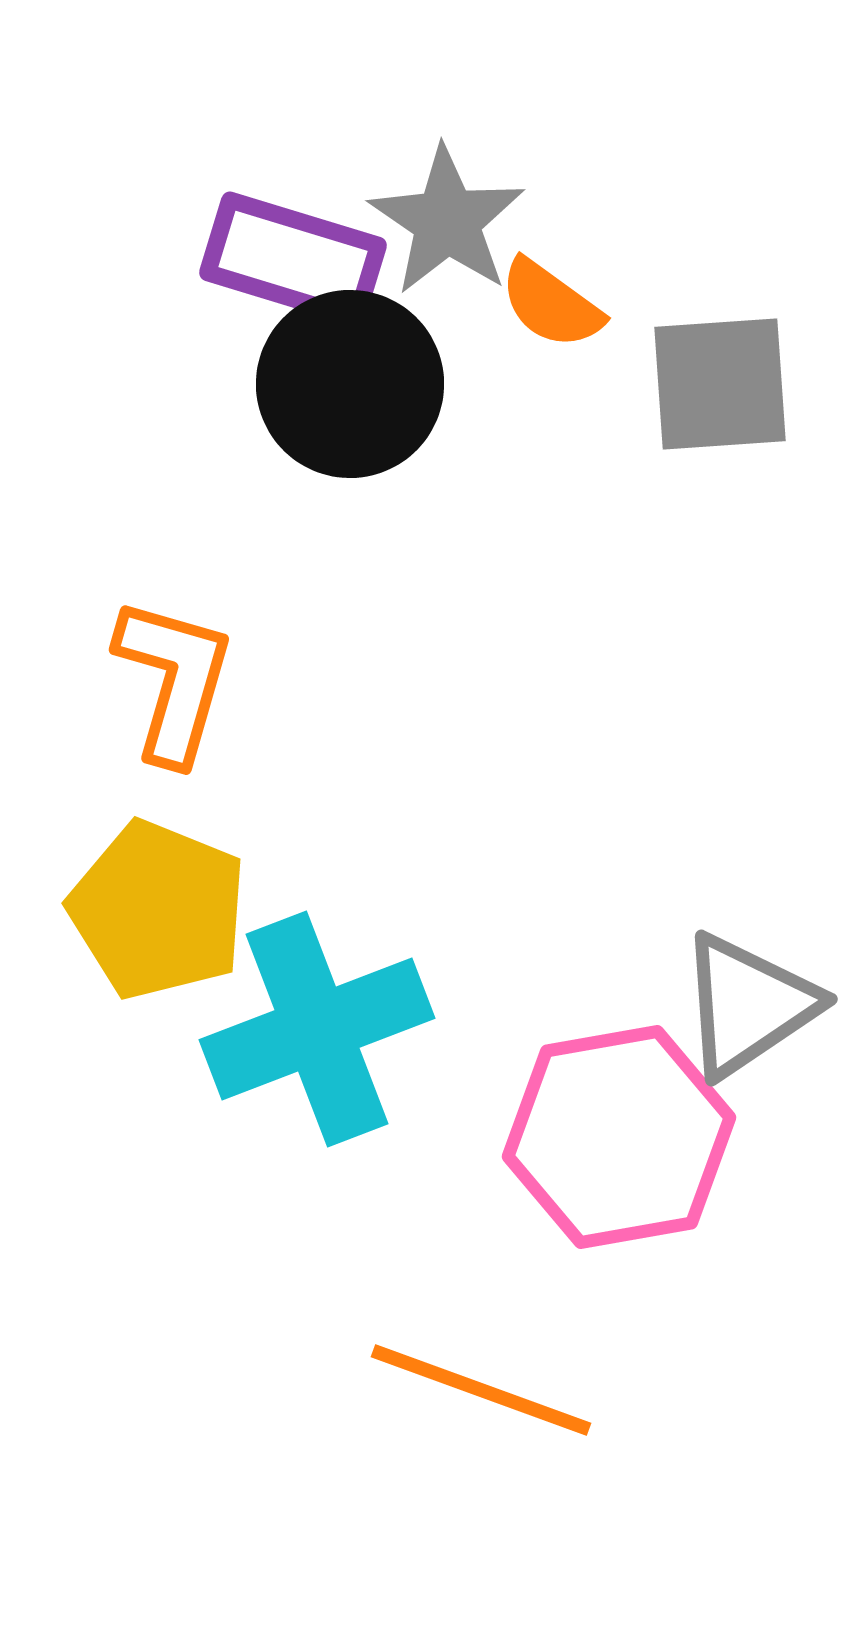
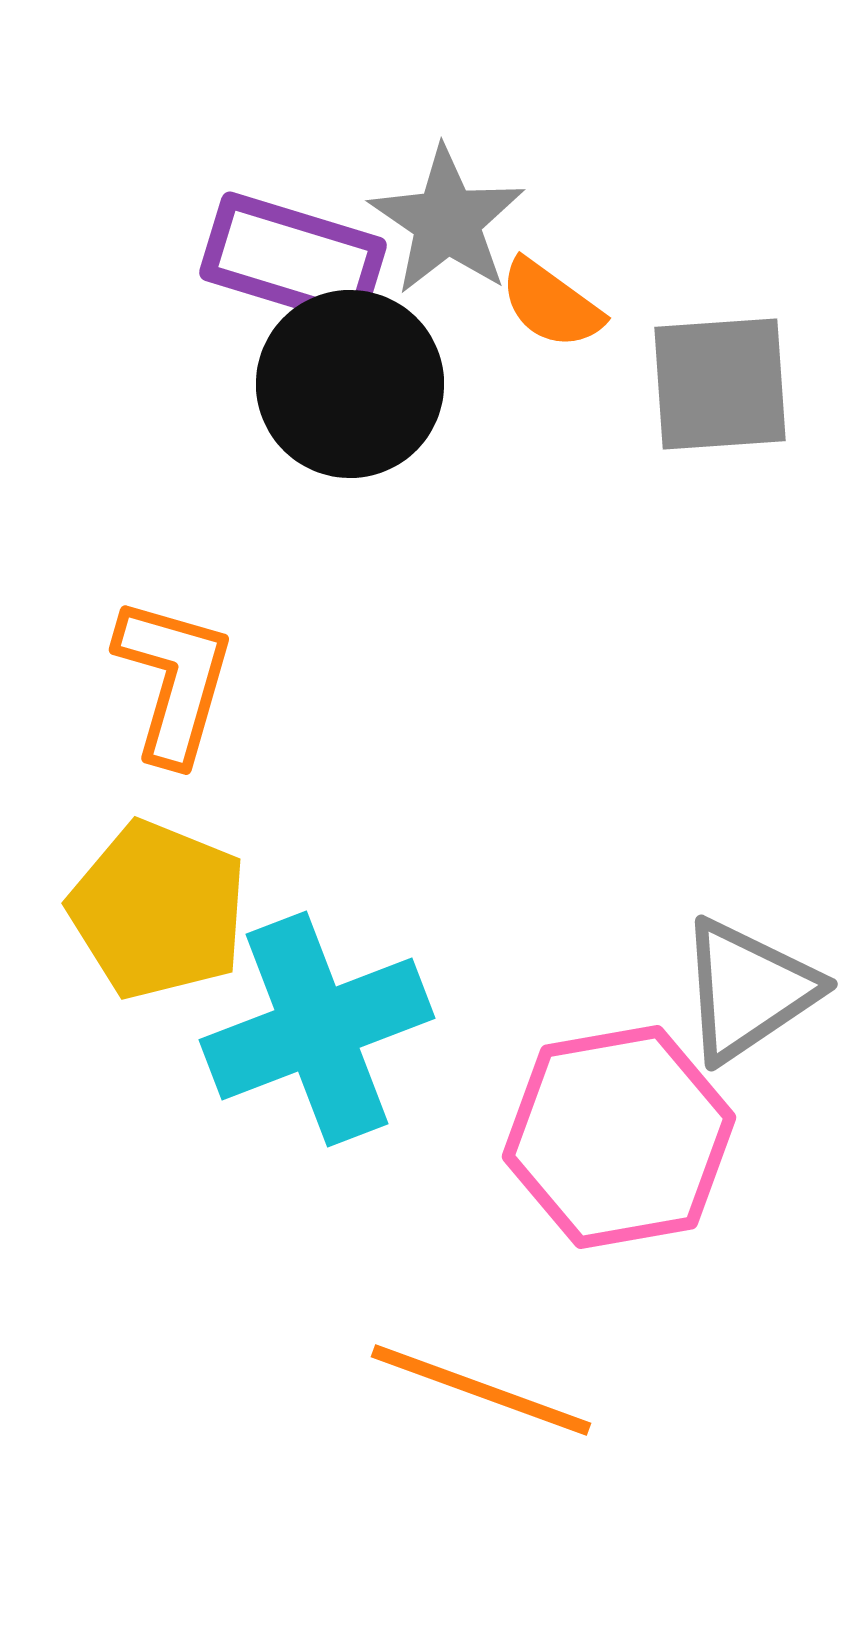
gray triangle: moved 15 px up
